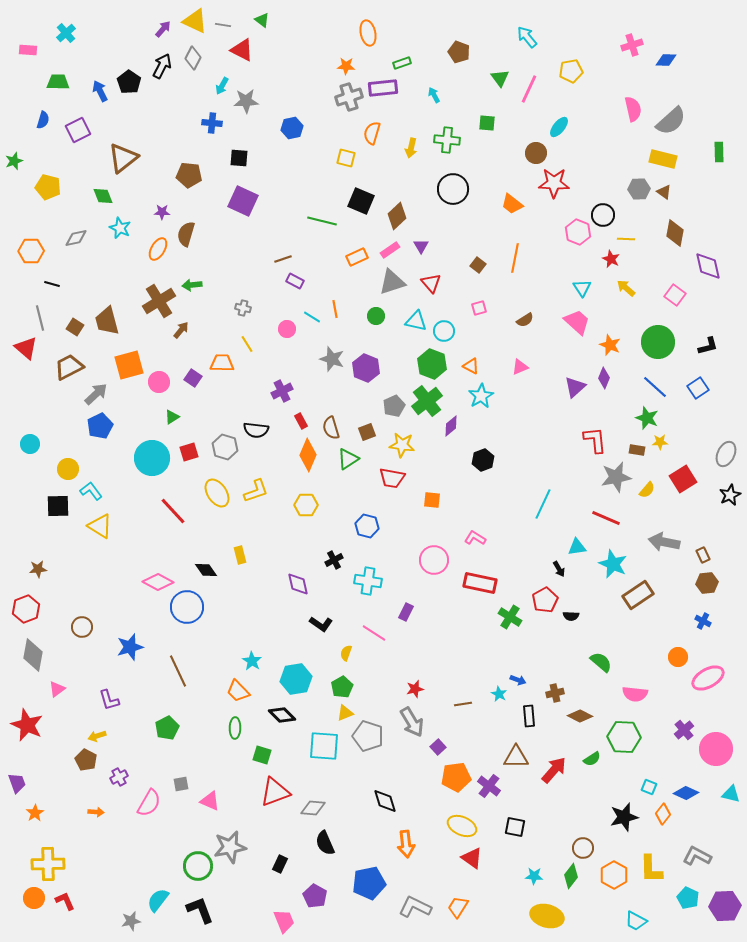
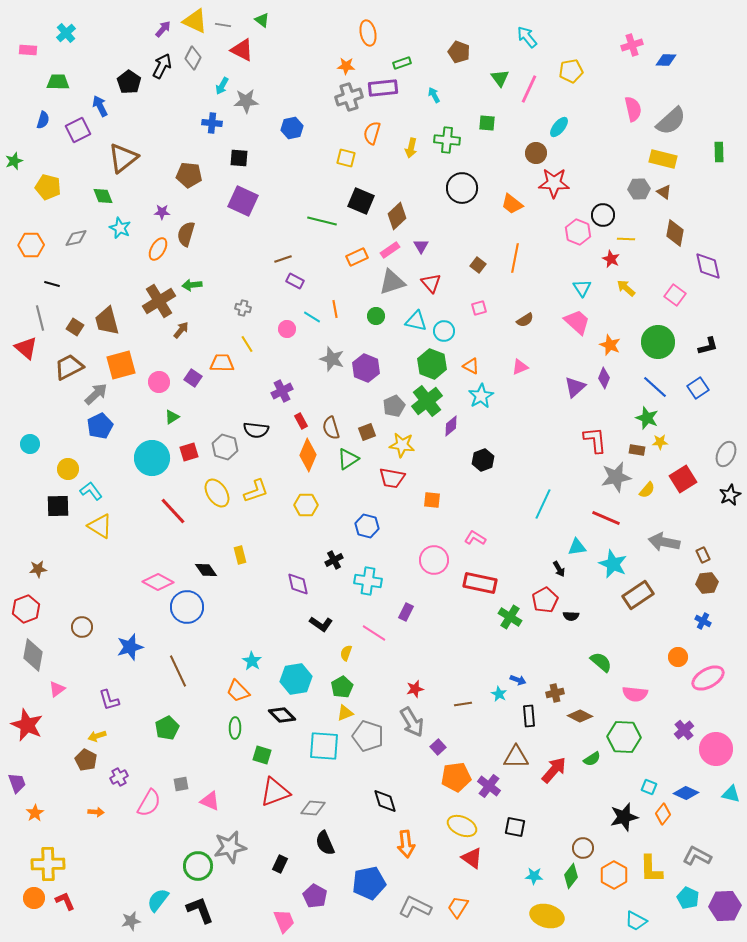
blue arrow at (100, 91): moved 15 px down
black circle at (453, 189): moved 9 px right, 1 px up
orange hexagon at (31, 251): moved 6 px up
orange square at (129, 365): moved 8 px left
